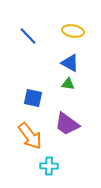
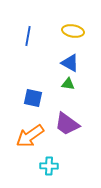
blue line: rotated 54 degrees clockwise
orange arrow: rotated 92 degrees clockwise
